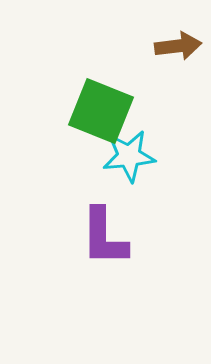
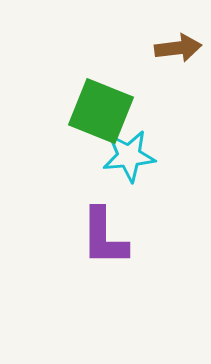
brown arrow: moved 2 px down
